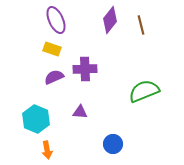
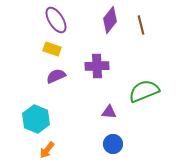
purple ellipse: rotated 8 degrees counterclockwise
purple cross: moved 12 px right, 3 px up
purple semicircle: moved 2 px right, 1 px up
purple triangle: moved 29 px right
orange arrow: rotated 48 degrees clockwise
